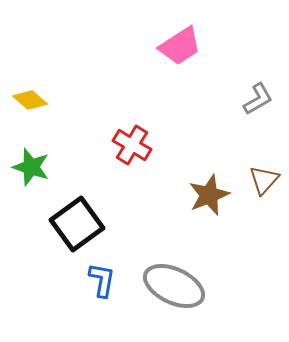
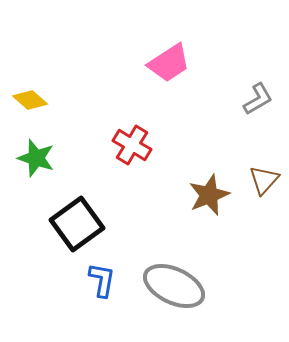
pink trapezoid: moved 11 px left, 17 px down
green star: moved 5 px right, 9 px up
